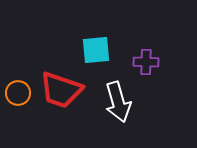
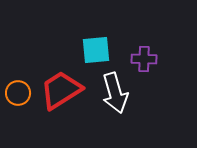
purple cross: moved 2 px left, 3 px up
red trapezoid: rotated 129 degrees clockwise
white arrow: moved 3 px left, 9 px up
